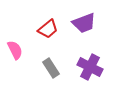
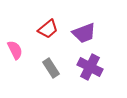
purple trapezoid: moved 10 px down
